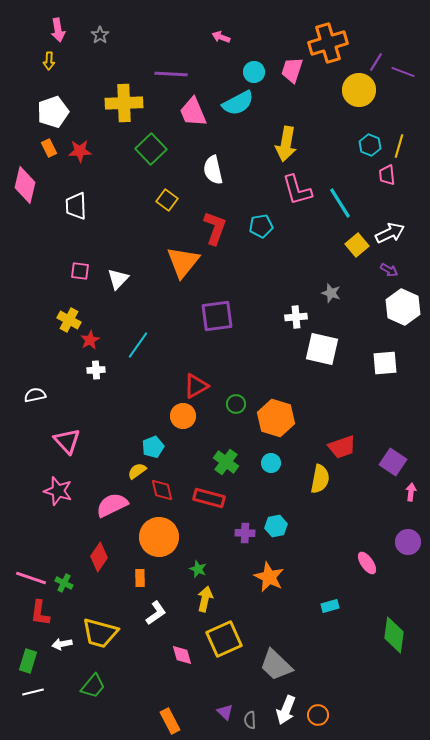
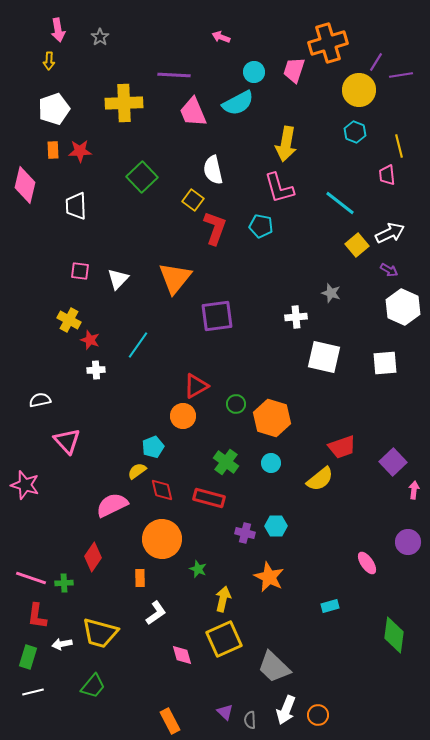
gray star at (100, 35): moved 2 px down
pink trapezoid at (292, 70): moved 2 px right
purple line at (403, 72): moved 2 px left, 3 px down; rotated 30 degrees counterclockwise
purple line at (171, 74): moved 3 px right, 1 px down
white pentagon at (53, 112): moved 1 px right, 3 px up
cyan hexagon at (370, 145): moved 15 px left, 13 px up
yellow line at (399, 146): rotated 30 degrees counterclockwise
orange rectangle at (49, 148): moved 4 px right, 2 px down; rotated 24 degrees clockwise
green square at (151, 149): moved 9 px left, 28 px down
pink L-shape at (297, 190): moved 18 px left, 2 px up
yellow square at (167, 200): moved 26 px right
cyan line at (340, 203): rotated 20 degrees counterclockwise
cyan pentagon at (261, 226): rotated 20 degrees clockwise
orange triangle at (183, 262): moved 8 px left, 16 px down
red star at (90, 340): rotated 24 degrees counterclockwise
white square at (322, 349): moved 2 px right, 8 px down
white semicircle at (35, 395): moved 5 px right, 5 px down
orange hexagon at (276, 418): moved 4 px left
purple square at (393, 462): rotated 12 degrees clockwise
yellow semicircle at (320, 479): rotated 40 degrees clockwise
pink star at (58, 491): moved 33 px left, 6 px up
pink arrow at (411, 492): moved 3 px right, 2 px up
cyan hexagon at (276, 526): rotated 10 degrees clockwise
purple cross at (245, 533): rotated 12 degrees clockwise
orange circle at (159, 537): moved 3 px right, 2 px down
red diamond at (99, 557): moved 6 px left
green cross at (64, 583): rotated 30 degrees counterclockwise
yellow arrow at (205, 599): moved 18 px right
red L-shape at (40, 613): moved 3 px left, 3 px down
green rectangle at (28, 661): moved 4 px up
gray trapezoid at (276, 665): moved 2 px left, 2 px down
